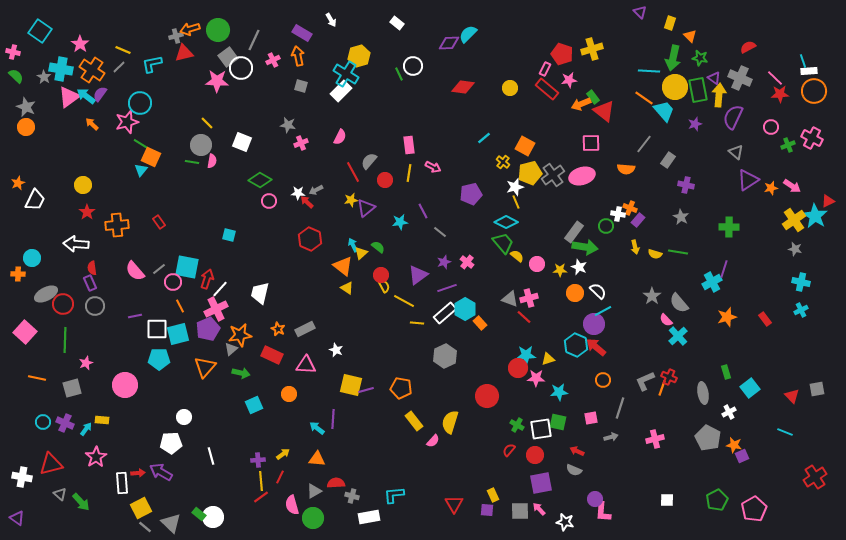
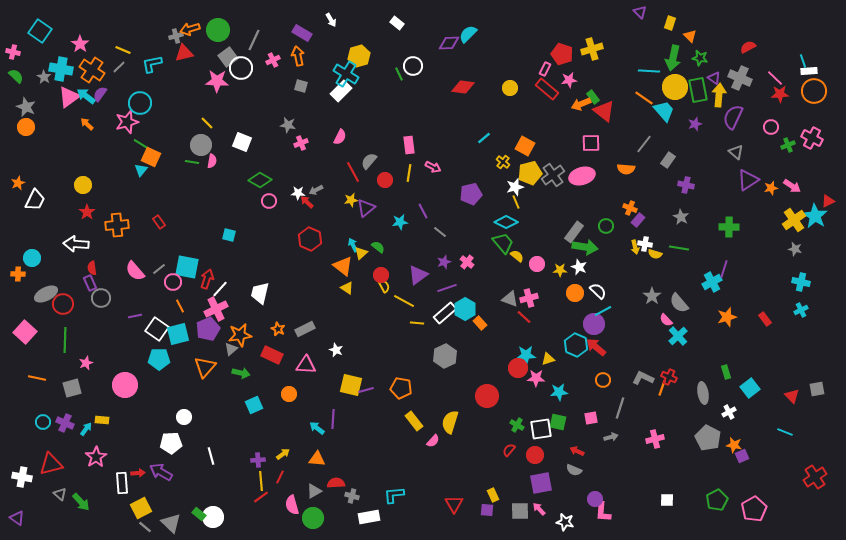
orange arrow at (92, 124): moved 5 px left
white cross at (618, 214): moved 27 px right, 30 px down
green line at (678, 252): moved 1 px right, 4 px up
gray circle at (95, 306): moved 6 px right, 8 px up
white square at (157, 329): rotated 35 degrees clockwise
gray L-shape at (645, 381): moved 2 px left, 3 px up; rotated 50 degrees clockwise
